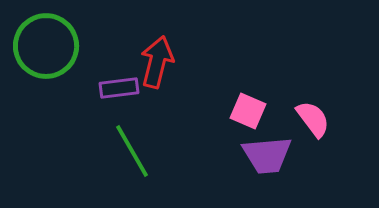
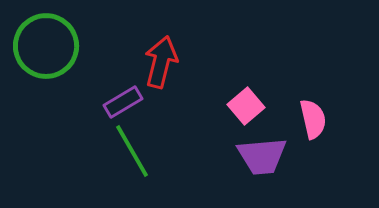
red arrow: moved 4 px right
purple rectangle: moved 4 px right, 14 px down; rotated 24 degrees counterclockwise
pink square: moved 2 px left, 5 px up; rotated 27 degrees clockwise
pink semicircle: rotated 24 degrees clockwise
purple trapezoid: moved 5 px left, 1 px down
